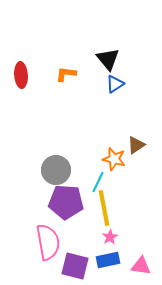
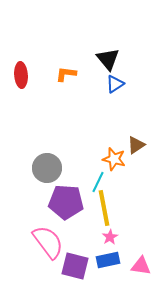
gray circle: moved 9 px left, 2 px up
pink semicircle: rotated 27 degrees counterclockwise
